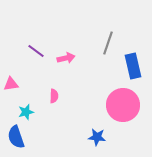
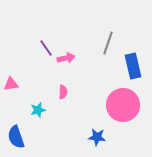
purple line: moved 10 px right, 3 px up; rotated 18 degrees clockwise
pink semicircle: moved 9 px right, 4 px up
cyan star: moved 12 px right, 2 px up
